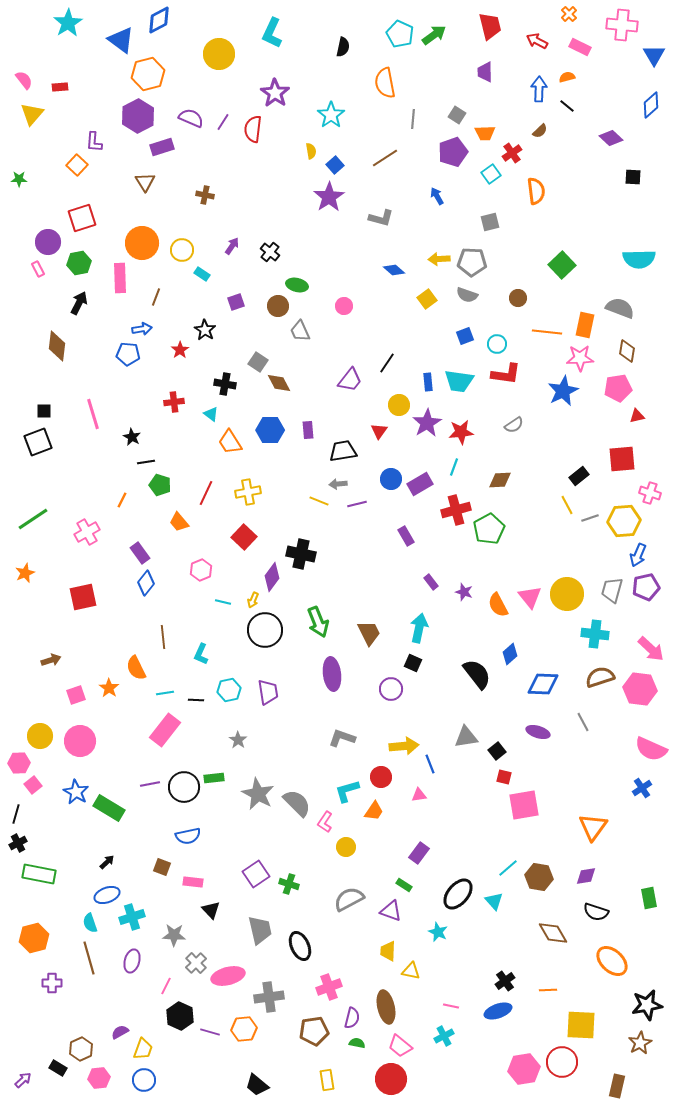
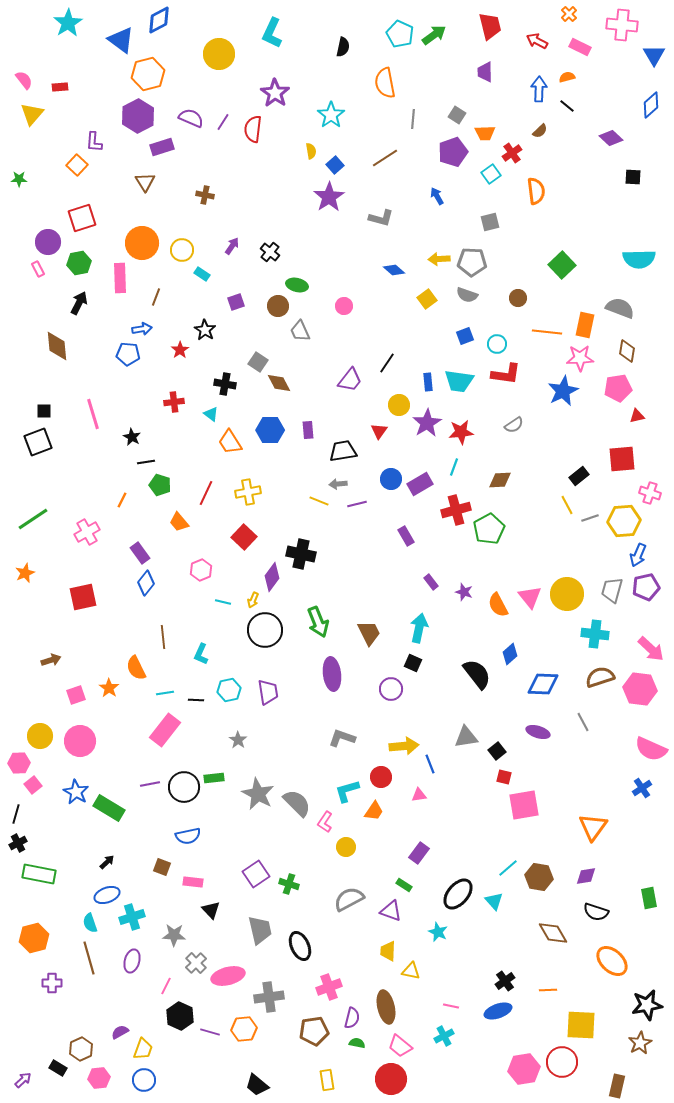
brown diamond at (57, 346): rotated 12 degrees counterclockwise
